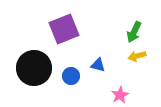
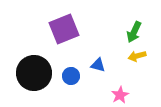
black circle: moved 5 px down
